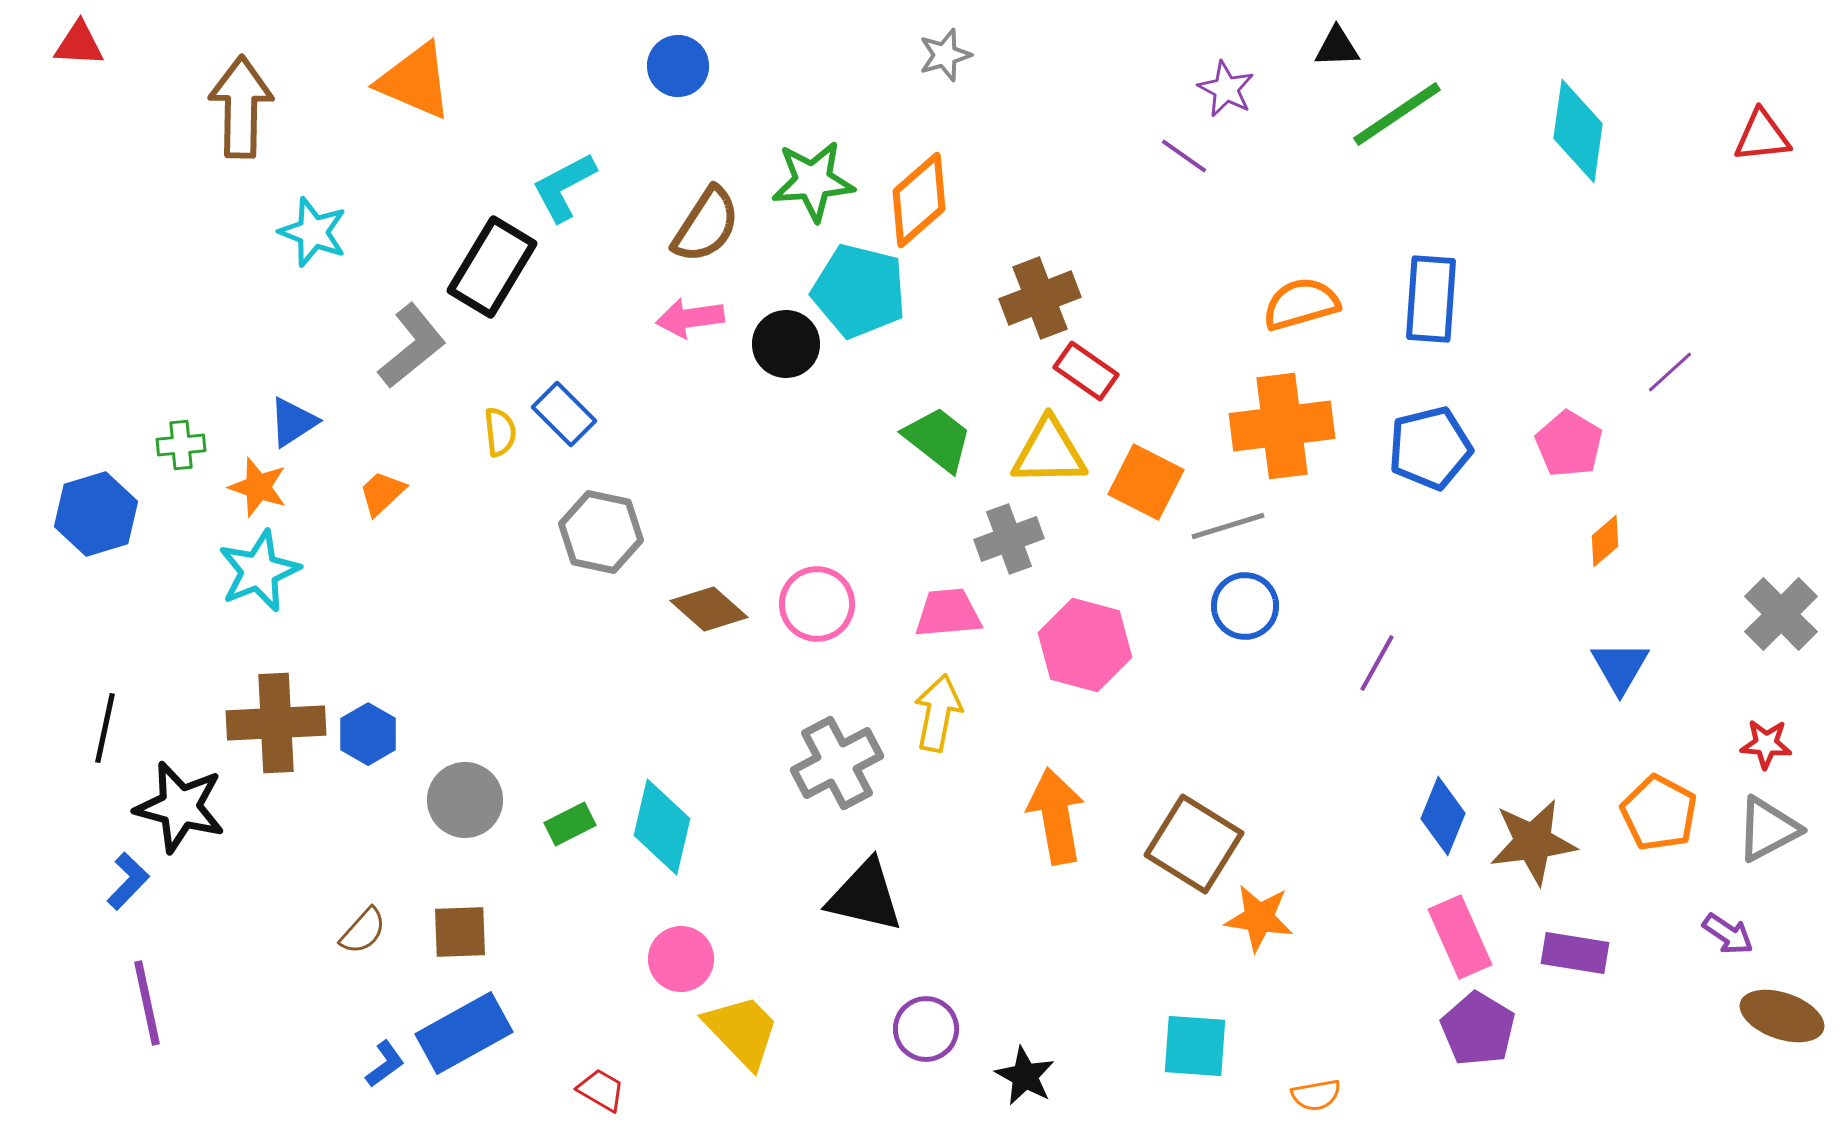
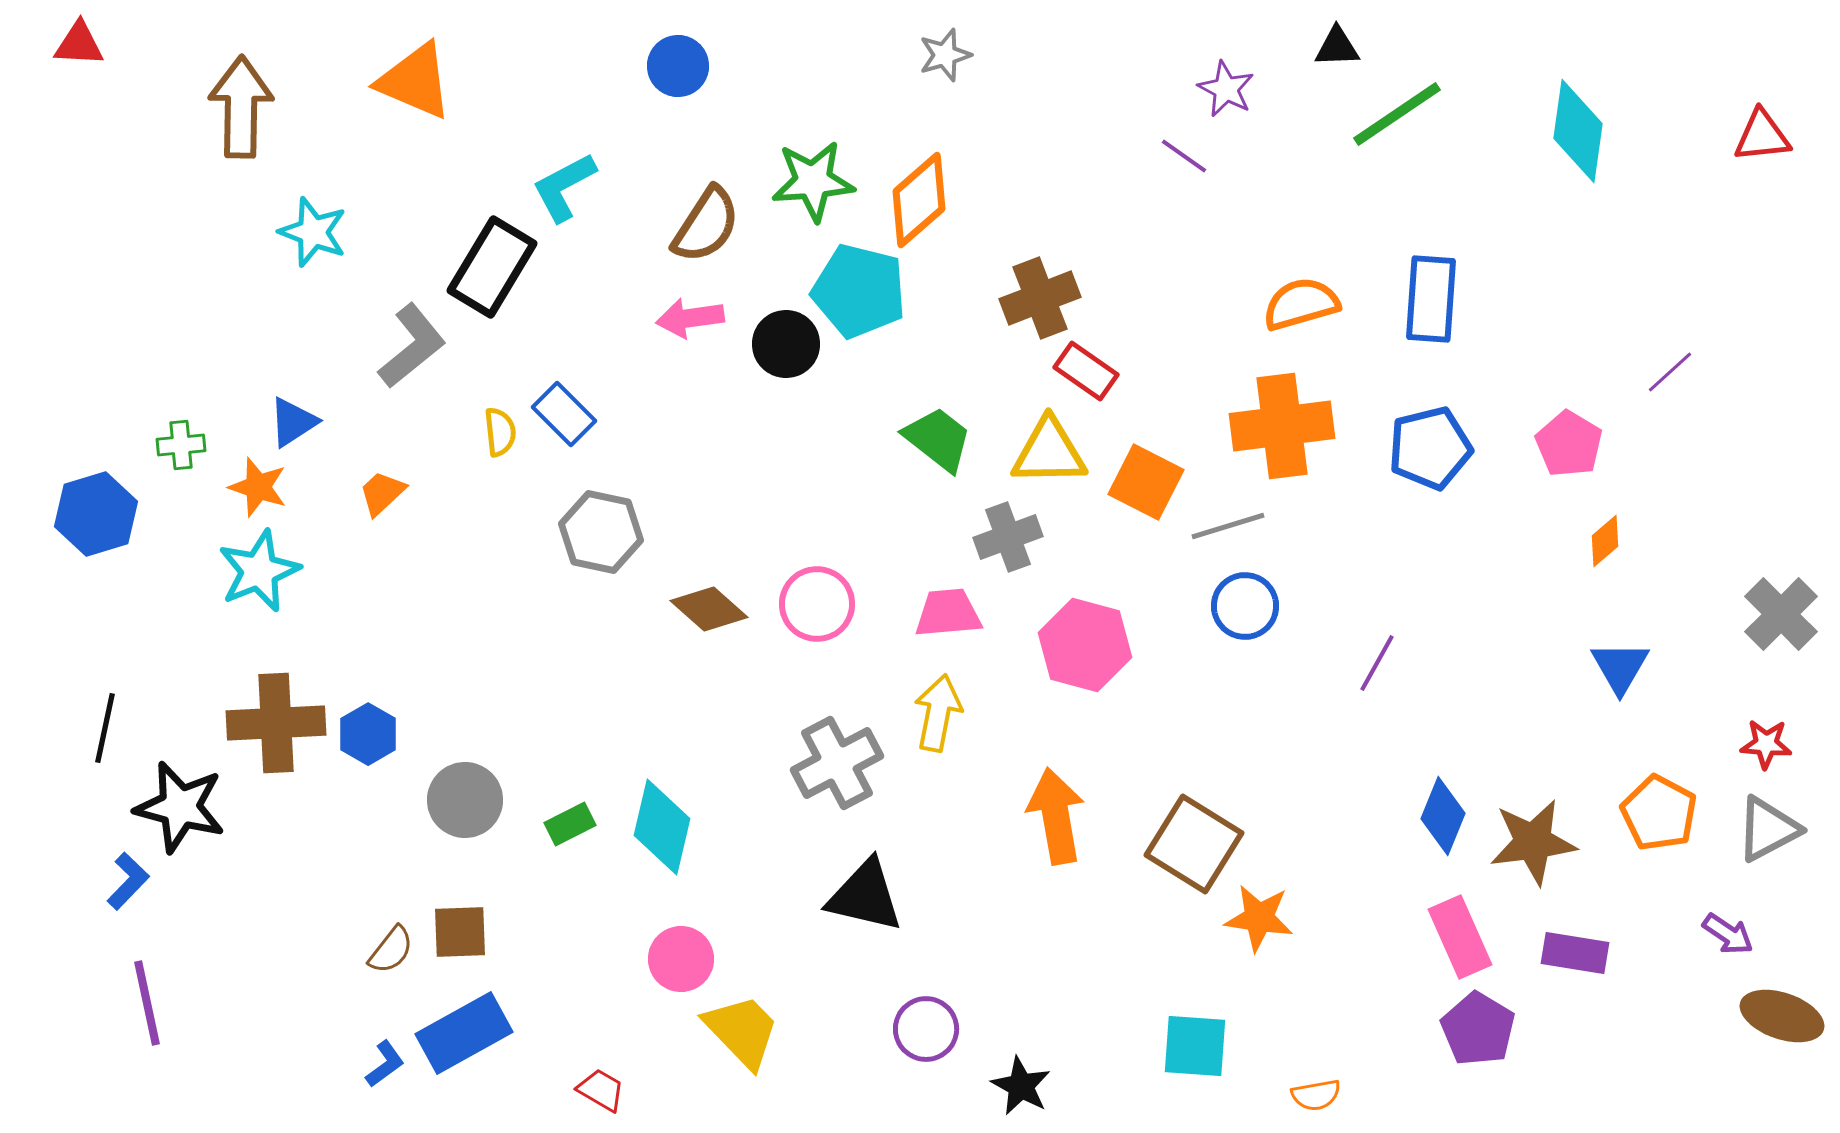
gray cross at (1009, 539): moved 1 px left, 2 px up
brown semicircle at (363, 931): moved 28 px right, 19 px down; rotated 4 degrees counterclockwise
black star at (1025, 1076): moved 4 px left, 10 px down
